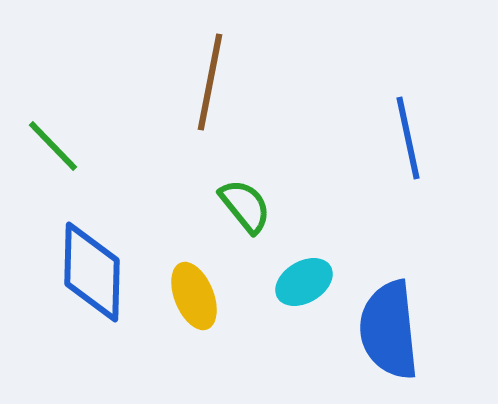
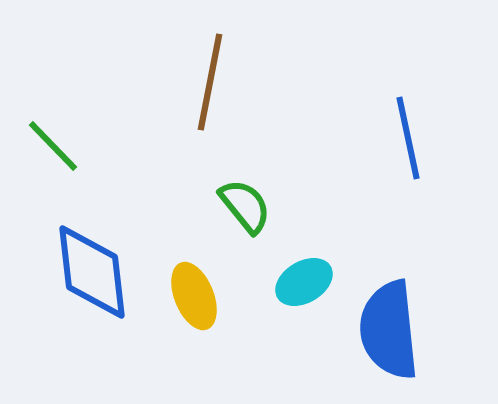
blue diamond: rotated 8 degrees counterclockwise
